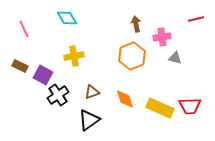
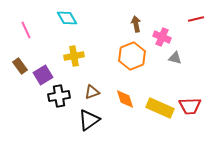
pink line: moved 2 px right, 1 px down
pink cross: rotated 30 degrees clockwise
brown rectangle: rotated 28 degrees clockwise
purple square: rotated 30 degrees clockwise
black cross: moved 1 px right, 1 px down; rotated 25 degrees clockwise
